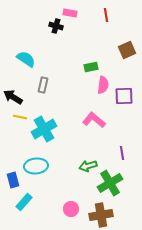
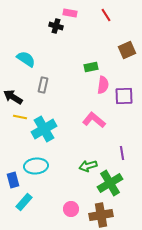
red line: rotated 24 degrees counterclockwise
